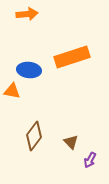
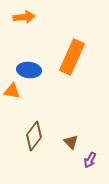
orange arrow: moved 3 px left, 3 px down
orange rectangle: rotated 48 degrees counterclockwise
